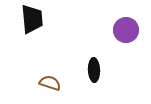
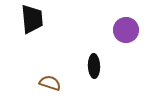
black ellipse: moved 4 px up
